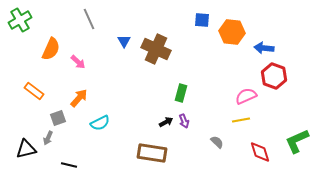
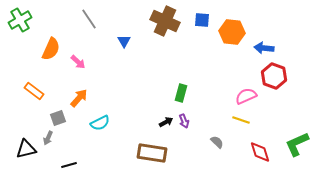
gray line: rotated 10 degrees counterclockwise
brown cross: moved 9 px right, 28 px up
yellow line: rotated 30 degrees clockwise
green L-shape: moved 3 px down
black line: rotated 28 degrees counterclockwise
